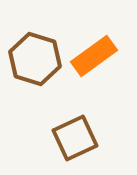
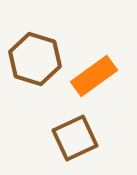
orange rectangle: moved 20 px down
